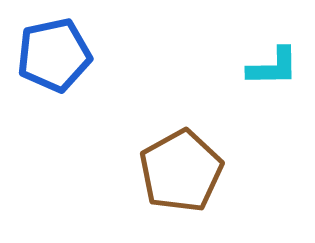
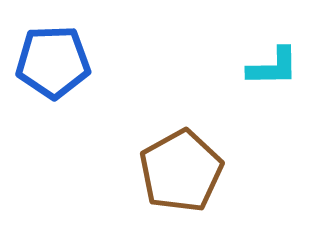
blue pentagon: moved 1 px left, 7 px down; rotated 10 degrees clockwise
